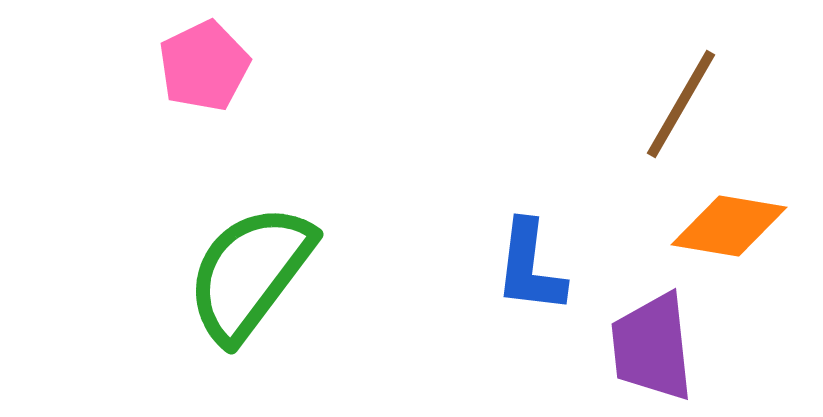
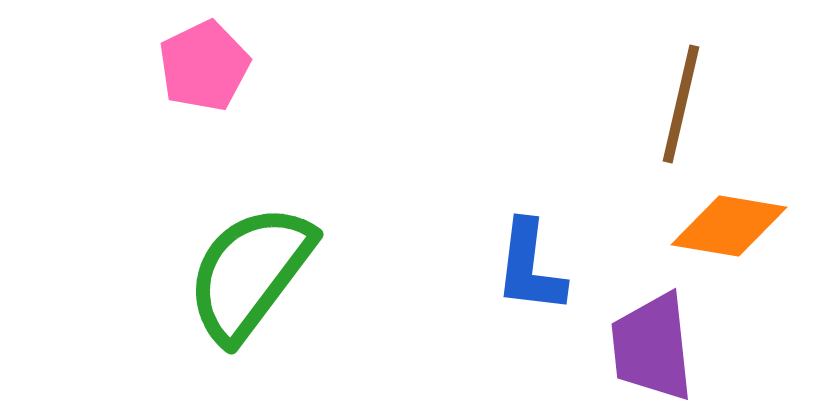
brown line: rotated 17 degrees counterclockwise
